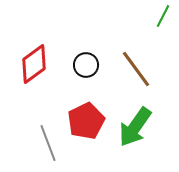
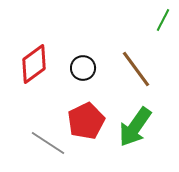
green line: moved 4 px down
black circle: moved 3 px left, 3 px down
gray line: rotated 36 degrees counterclockwise
